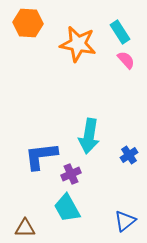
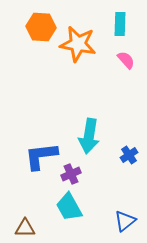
orange hexagon: moved 13 px right, 4 px down
cyan rectangle: moved 8 px up; rotated 35 degrees clockwise
cyan trapezoid: moved 2 px right, 1 px up
